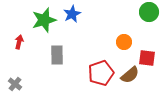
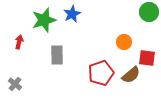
brown semicircle: moved 1 px right
